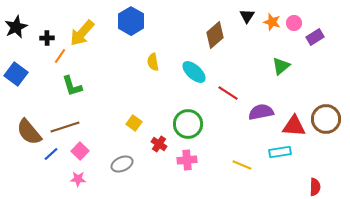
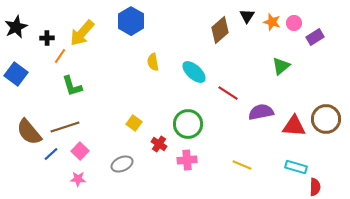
brown diamond: moved 5 px right, 5 px up
cyan rectangle: moved 16 px right, 15 px down; rotated 25 degrees clockwise
